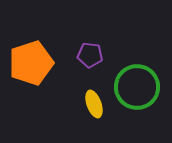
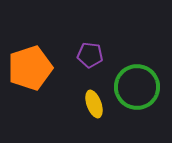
orange pentagon: moved 1 px left, 5 px down
